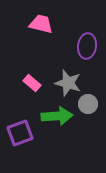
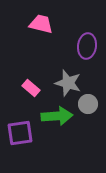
pink rectangle: moved 1 px left, 5 px down
purple square: rotated 12 degrees clockwise
